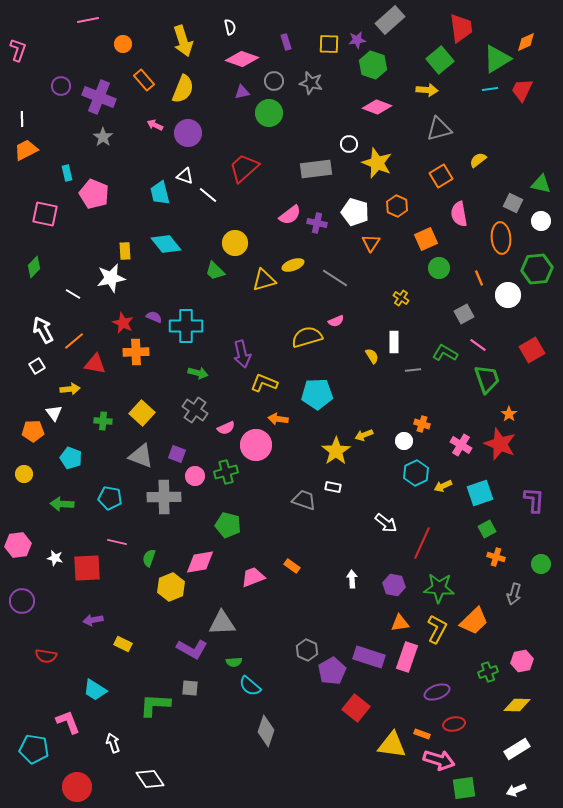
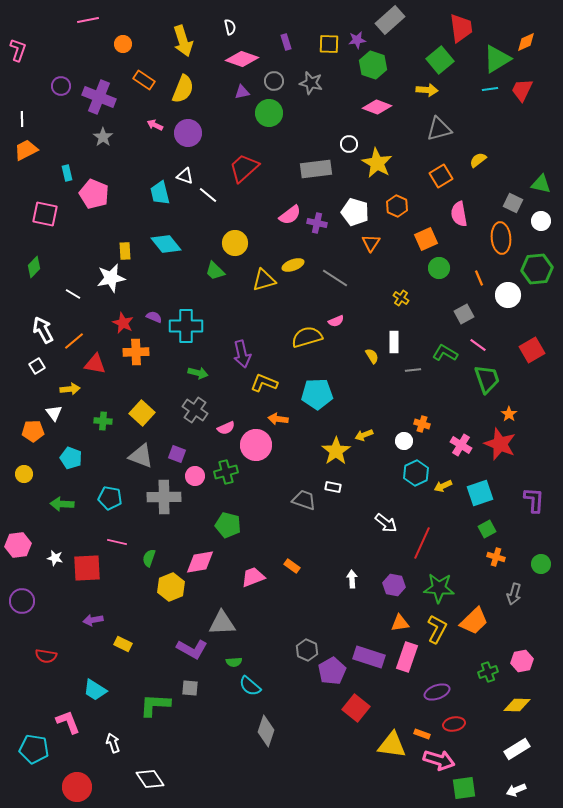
orange rectangle at (144, 80): rotated 15 degrees counterclockwise
yellow star at (377, 163): rotated 8 degrees clockwise
